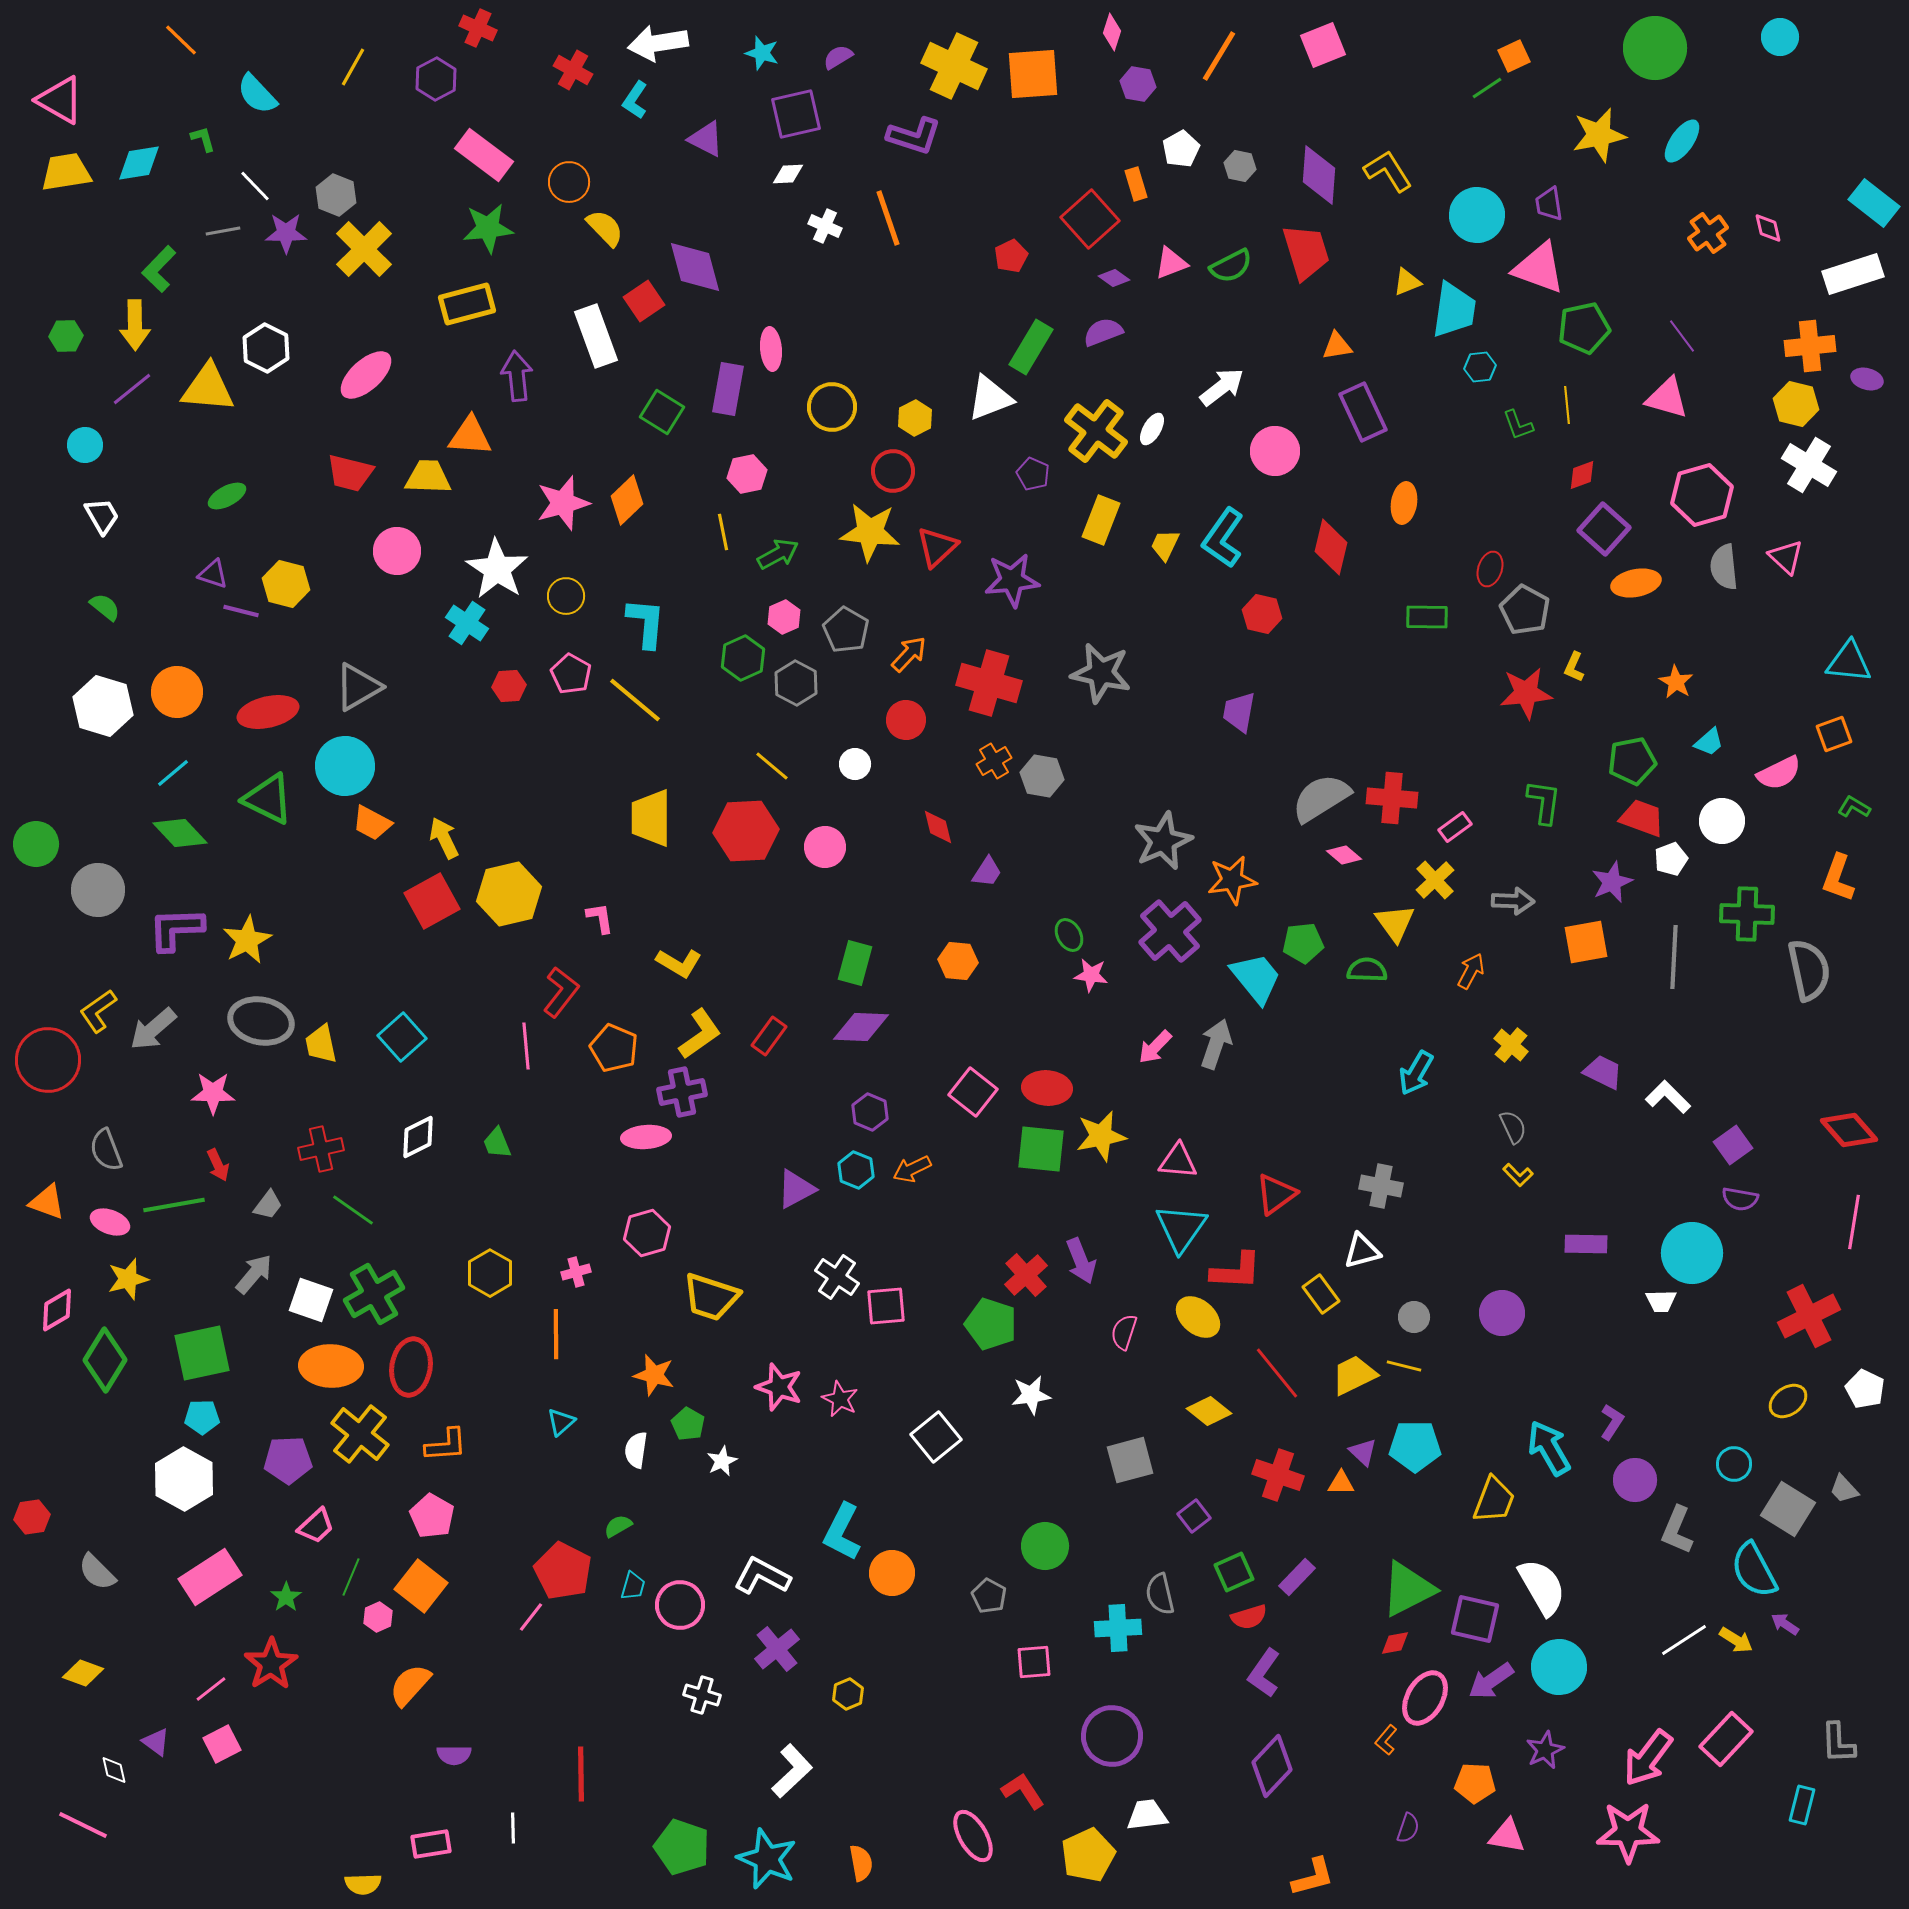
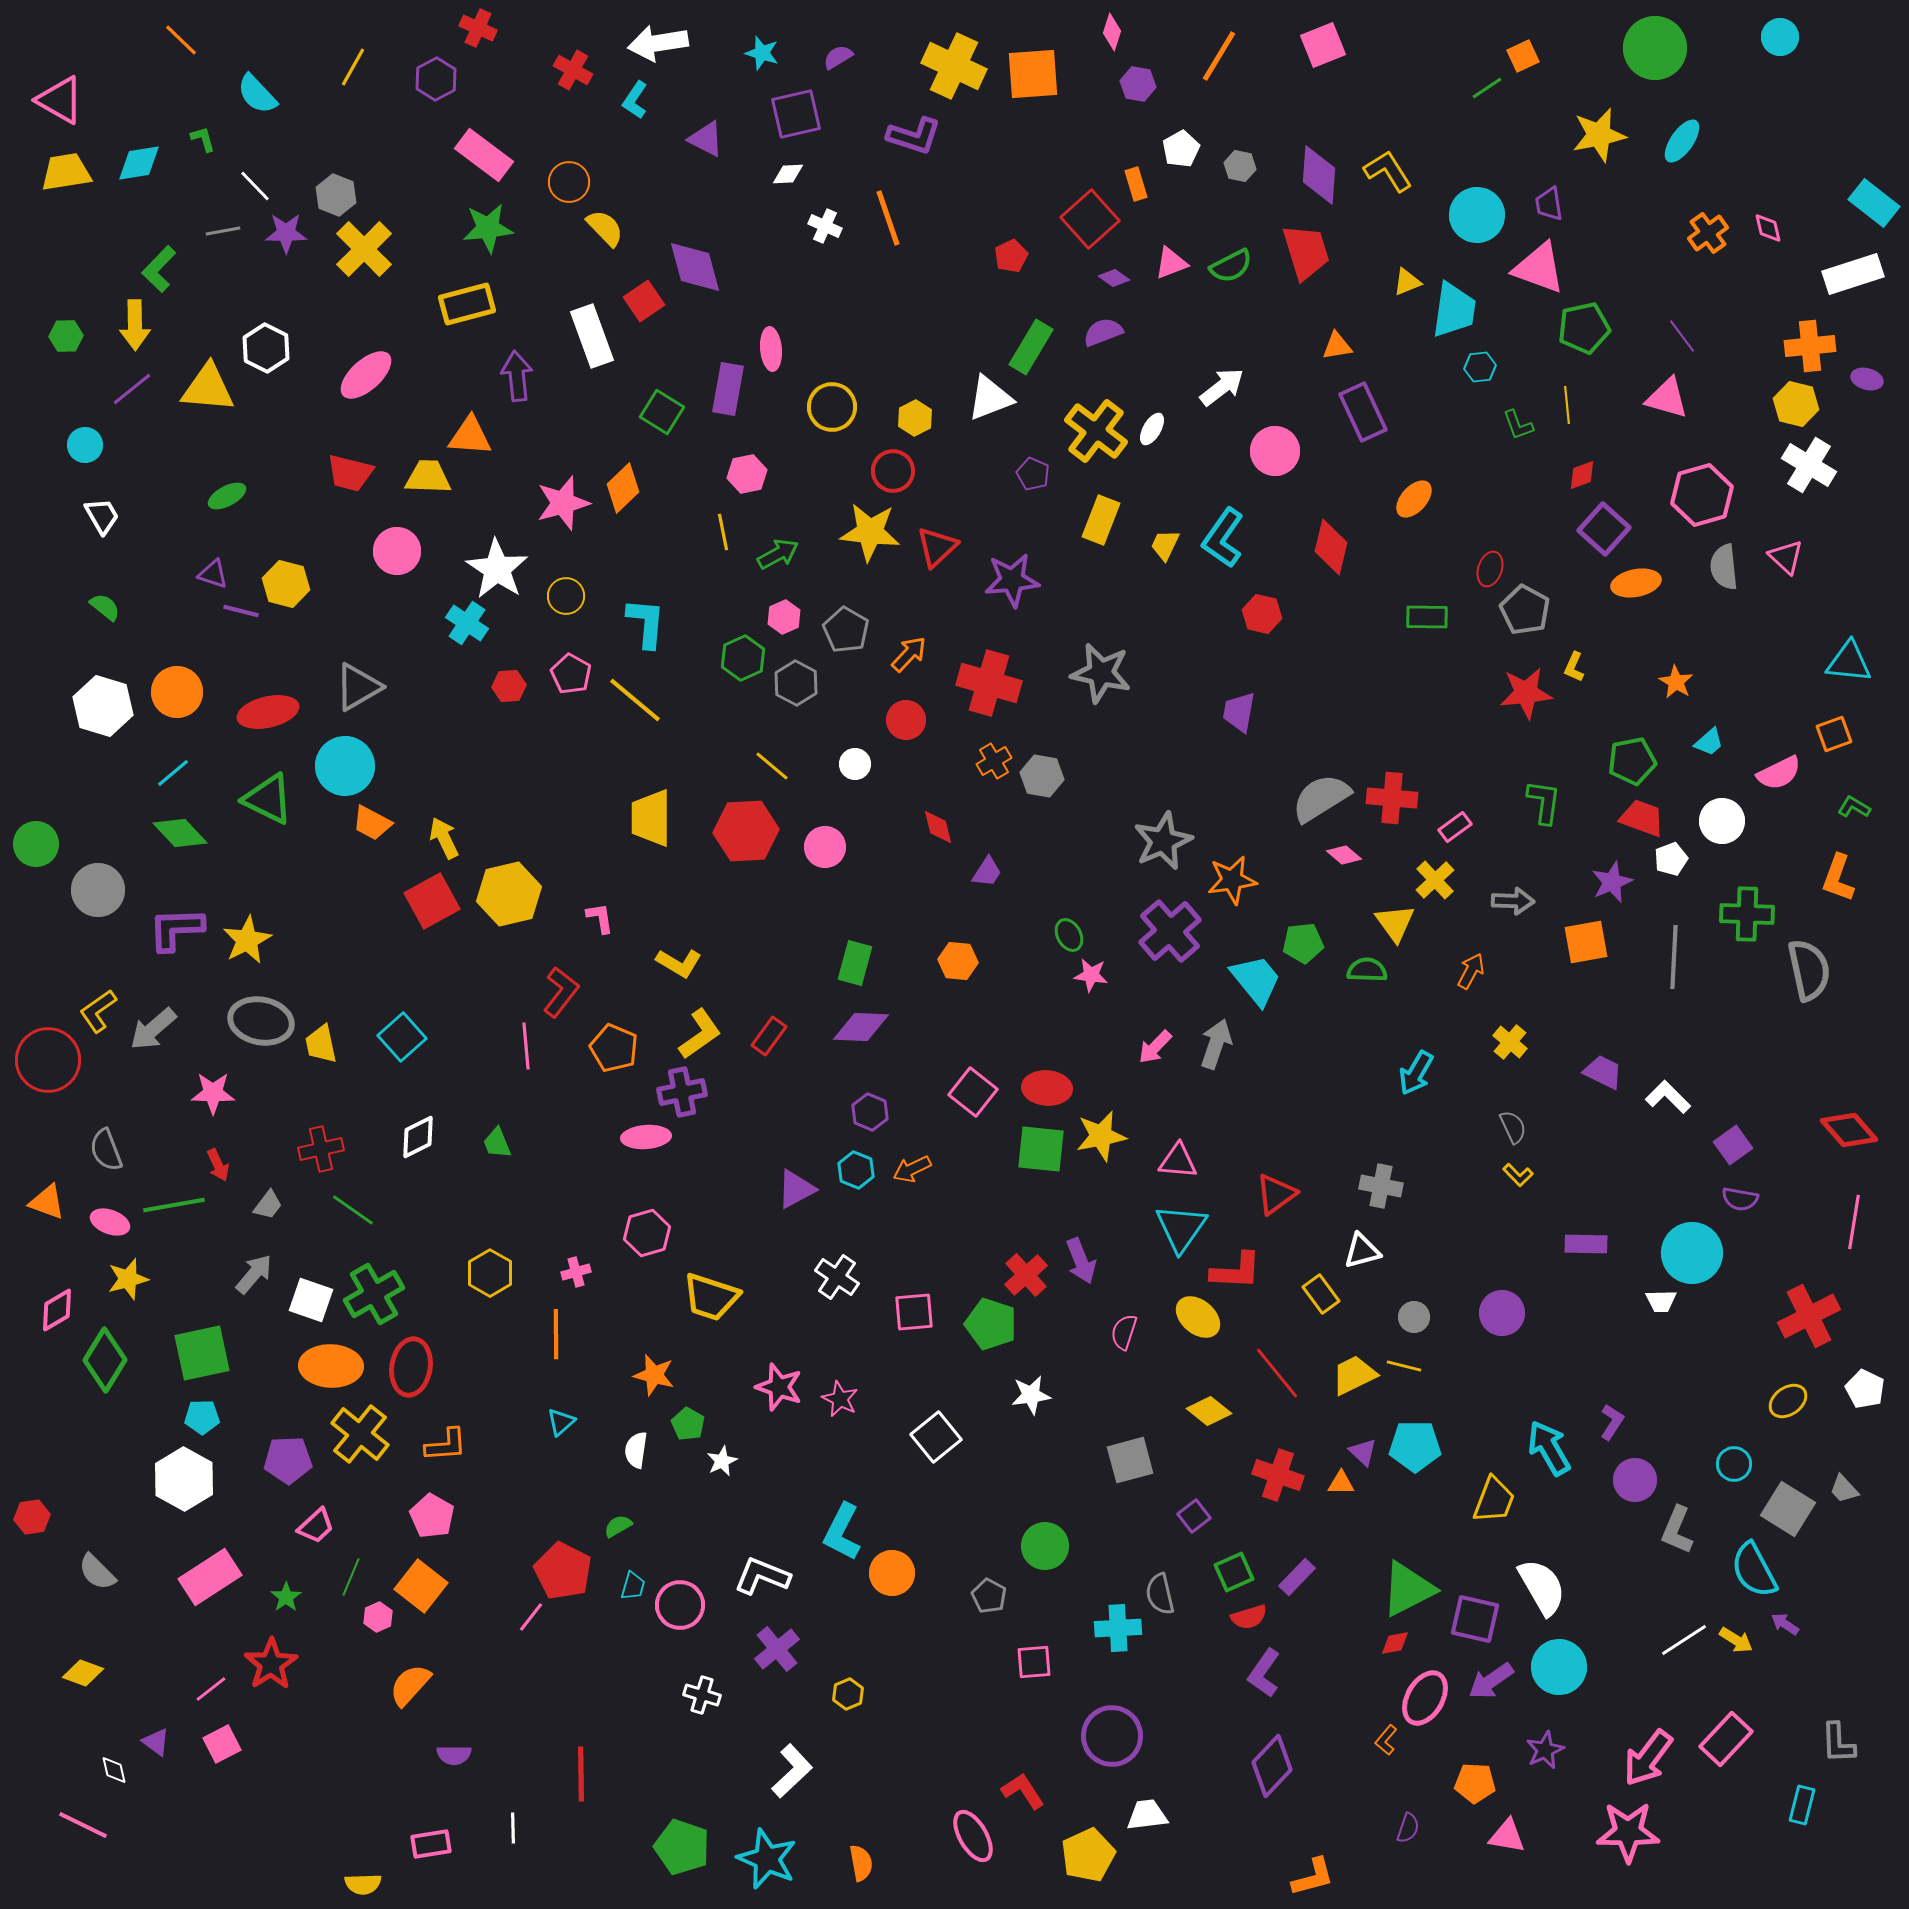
orange square at (1514, 56): moved 9 px right
white rectangle at (596, 336): moved 4 px left
orange diamond at (627, 500): moved 4 px left, 12 px up
orange ellipse at (1404, 503): moved 10 px right, 4 px up; rotated 33 degrees clockwise
cyan trapezoid at (1256, 978): moved 2 px down
yellow cross at (1511, 1045): moved 1 px left, 3 px up
pink square at (886, 1306): moved 28 px right, 6 px down
white L-shape at (762, 1576): rotated 6 degrees counterclockwise
